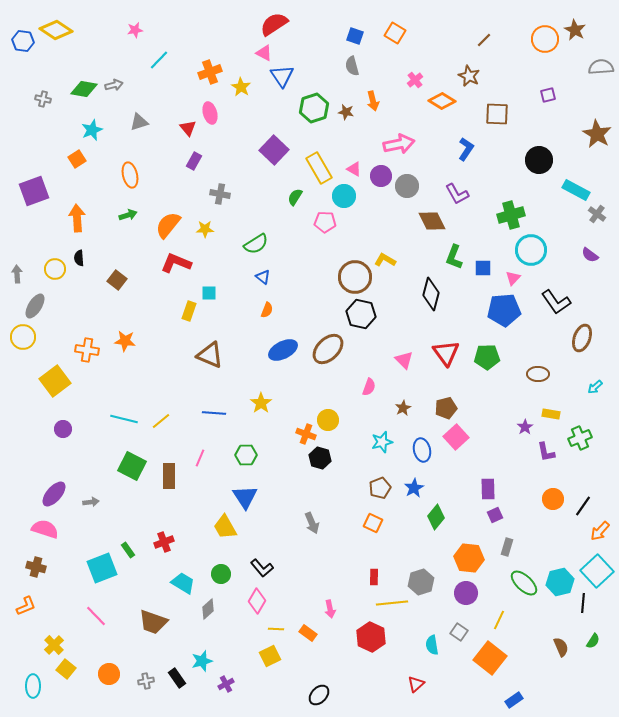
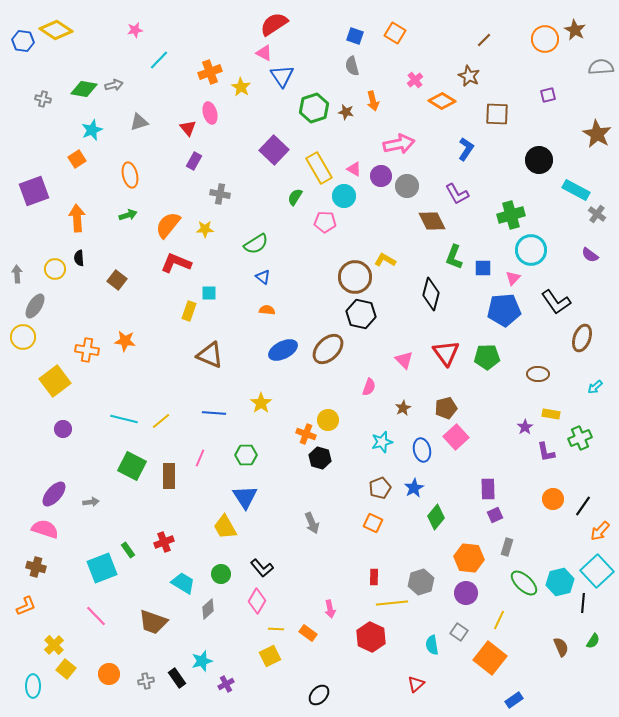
orange semicircle at (267, 310): rotated 105 degrees counterclockwise
